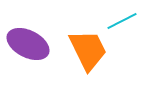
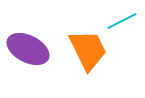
purple ellipse: moved 5 px down
